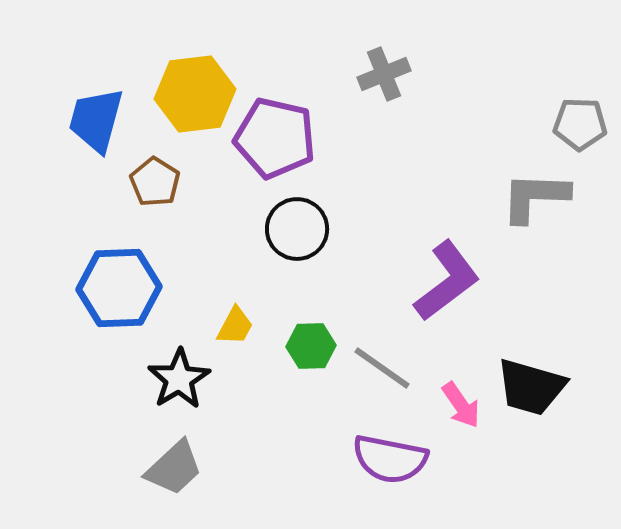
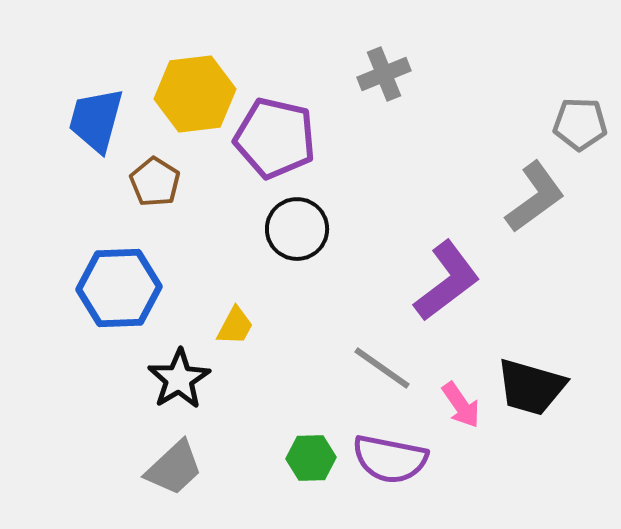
gray L-shape: rotated 142 degrees clockwise
green hexagon: moved 112 px down
